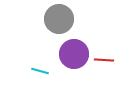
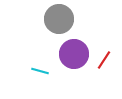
red line: rotated 60 degrees counterclockwise
